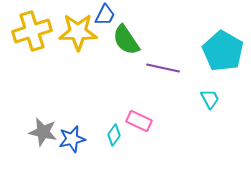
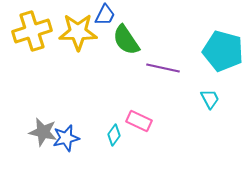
cyan pentagon: rotated 15 degrees counterclockwise
blue star: moved 6 px left, 1 px up
